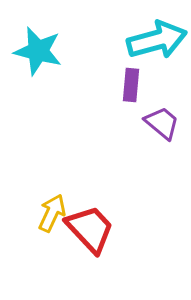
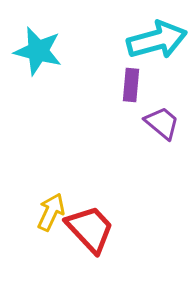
yellow arrow: moved 1 px left, 1 px up
